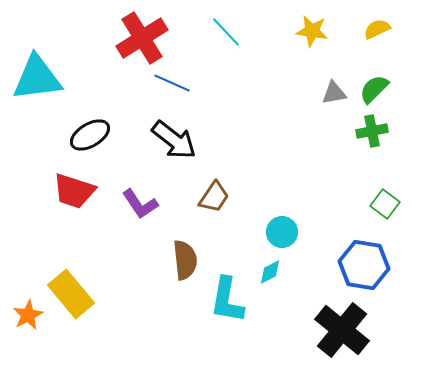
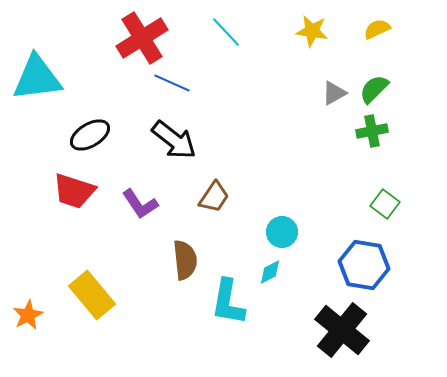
gray triangle: rotated 20 degrees counterclockwise
yellow rectangle: moved 21 px right, 1 px down
cyan L-shape: moved 1 px right, 2 px down
